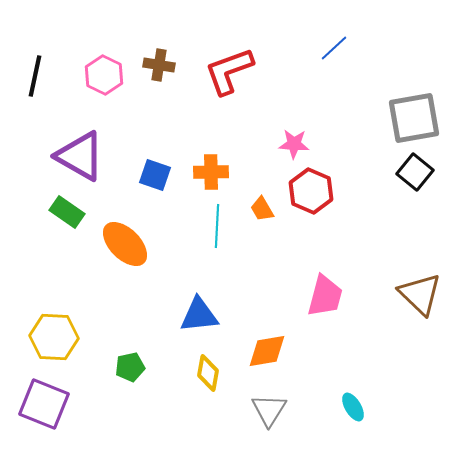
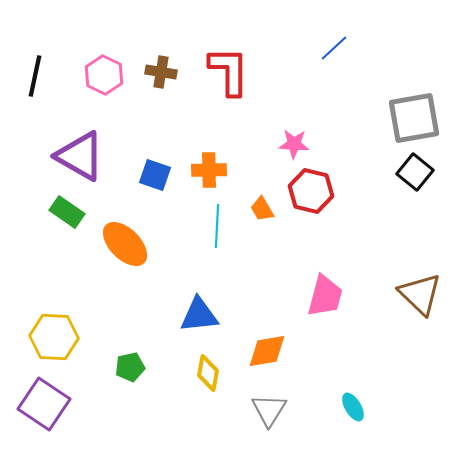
brown cross: moved 2 px right, 7 px down
red L-shape: rotated 110 degrees clockwise
orange cross: moved 2 px left, 2 px up
red hexagon: rotated 9 degrees counterclockwise
purple square: rotated 12 degrees clockwise
